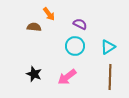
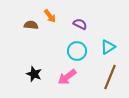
orange arrow: moved 1 px right, 2 px down
brown semicircle: moved 3 px left, 2 px up
cyan circle: moved 2 px right, 5 px down
brown line: rotated 20 degrees clockwise
